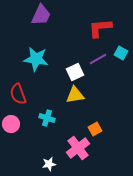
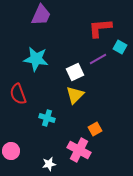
cyan square: moved 1 px left, 6 px up
yellow triangle: rotated 36 degrees counterclockwise
pink circle: moved 27 px down
pink cross: moved 1 px right, 2 px down; rotated 25 degrees counterclockwise
